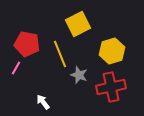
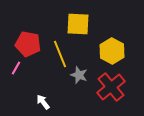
yellow square: rotated 30 degrees clockwise
red pentagon: moved 1 px right
yellow hexagon: rotated 15 degrees counterclockwise
red cross: rotated 28 degrees counterclockwise
